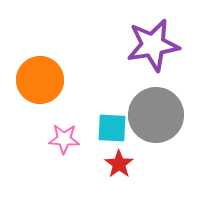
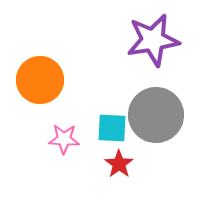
purple star: moved 5 px up
